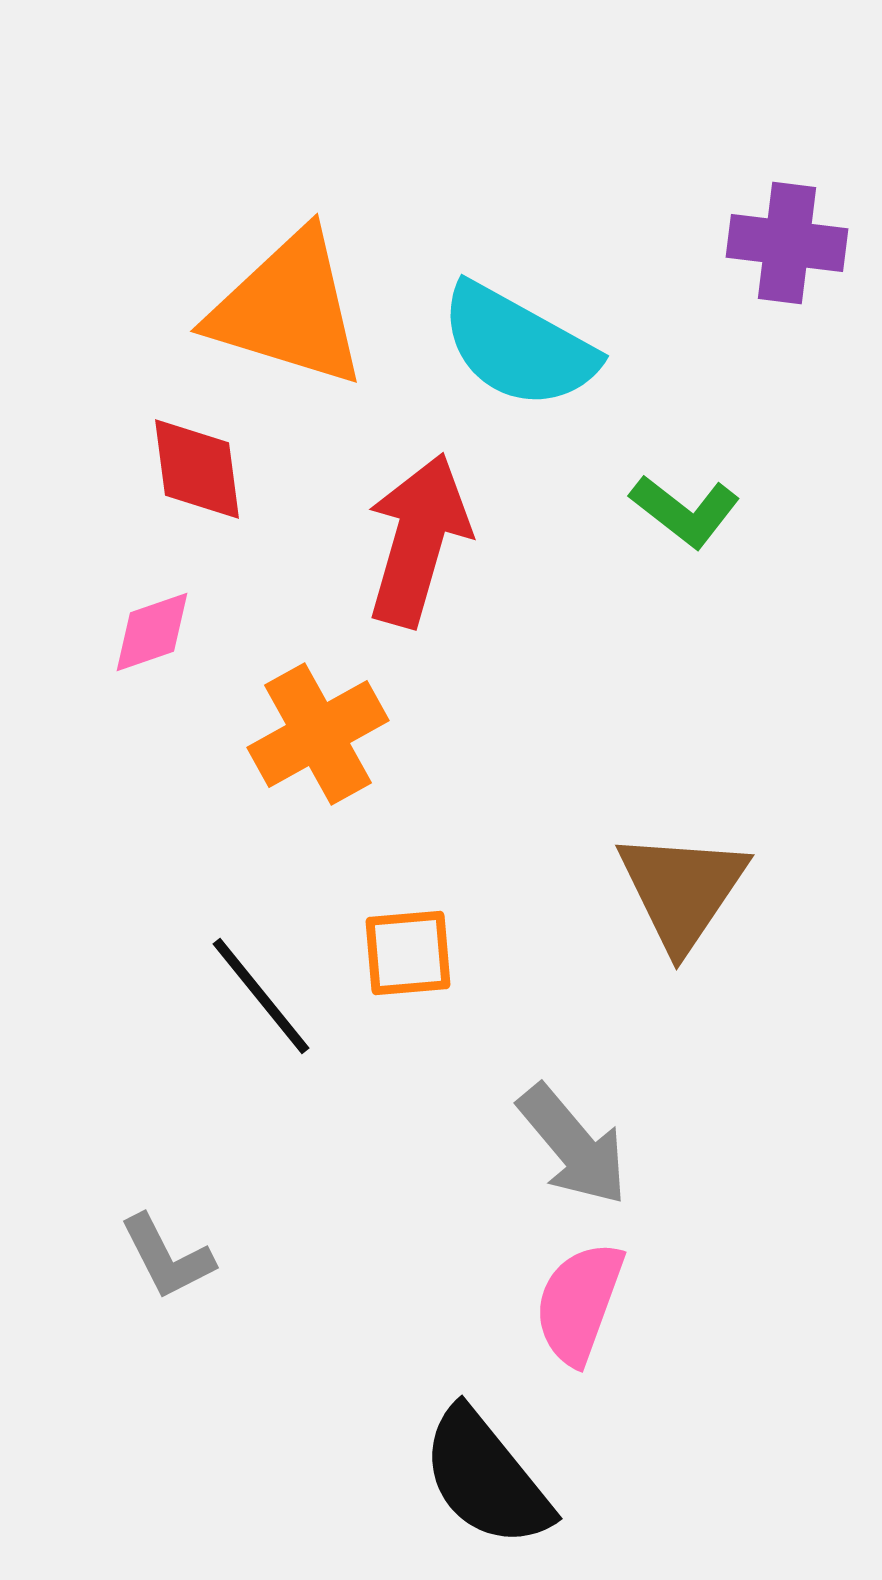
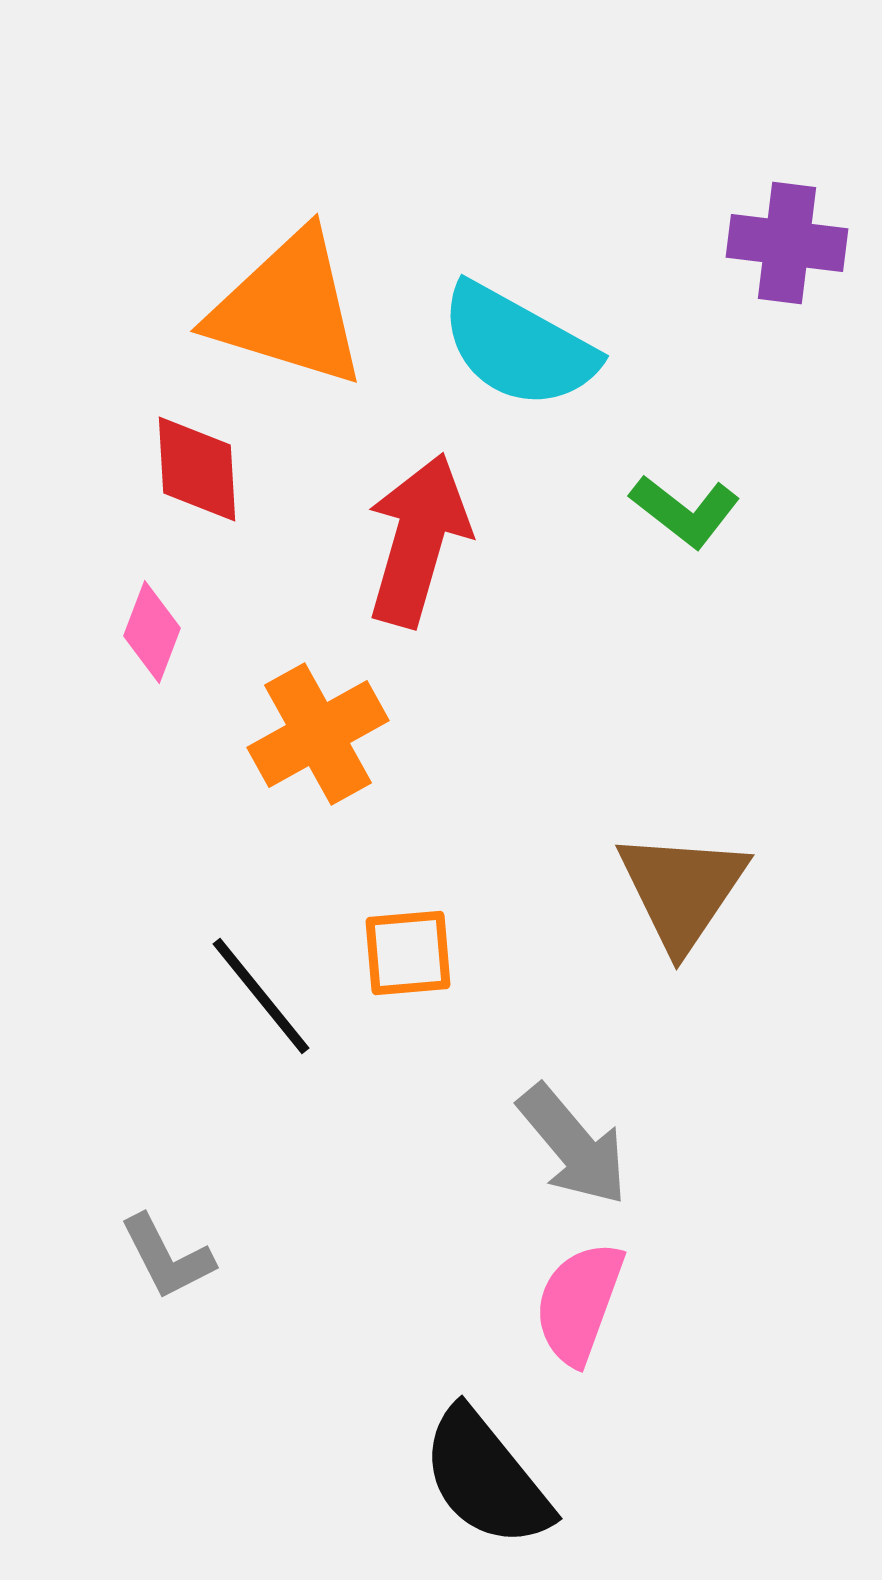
red diamond: rotated 4 degrees clockwise
pink diamond: rotated 50 degrees counterclockwise
